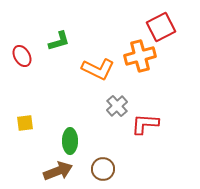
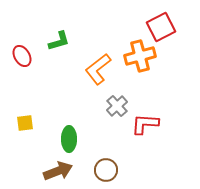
orange L-shape: rotated 116 degrees clockwise
green ellipse: moved 1 px left, 2 px up
brown circle: moved 3 px right, 1 px down
